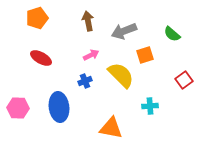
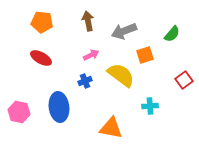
orange pentagon: moved 5 px right, 4 px down; rotated 25 degrees clockwise
green semicircle: rotated 90 degrees counterclockwise
yellow semicircle: rotated 8 degrees counterclockwise
pink hexagon: moved 1 px right, 4 px down; rotated 10 degrees clockwise
